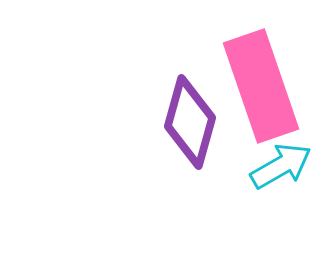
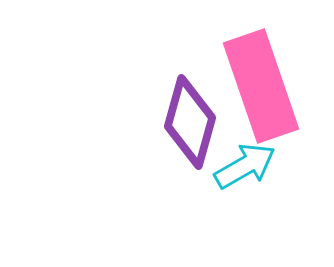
cyan arrow: moved 36 px left
